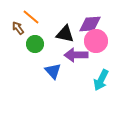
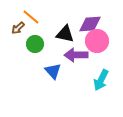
brown arrow: rotated 96 degrees counterclockwise
pink circle: moved 1 px right
